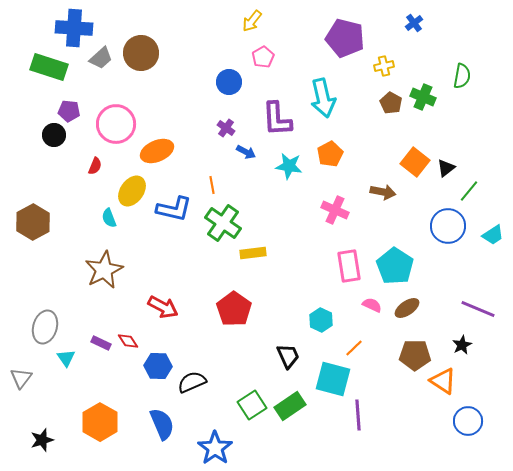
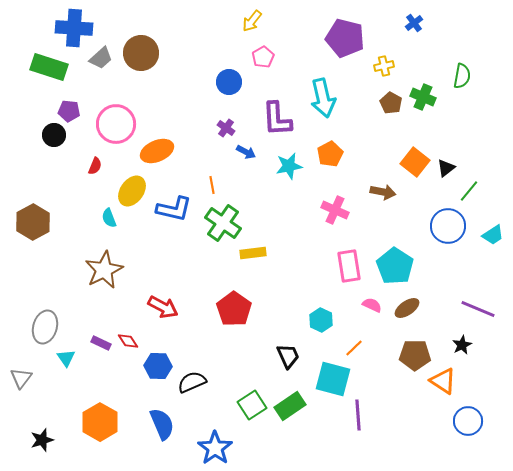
cyan star at (289, 166): rotated 20 degrees counterclockwise
